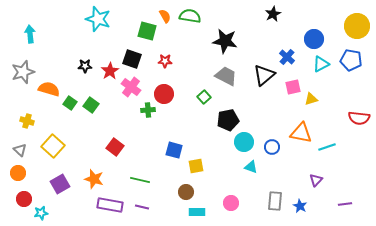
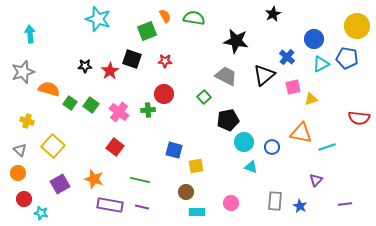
green semicircle at (190, 16): moved 4 px right, 2 px down
green square at (147, 31): rotated 36 degrees counterclockwise
black star at (225, 41): moved 11 px right
blue pentagon at (351, 60): moved 4 px left, 2 px up
pink cross at (131, 87): moved 12 px left, 25 px down
cyan star at (41, 213): rotated 24 degrees clockwise
